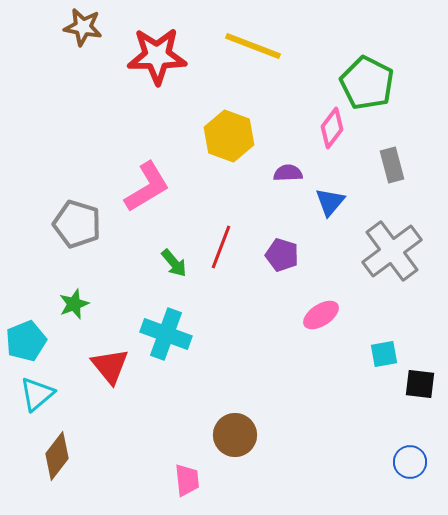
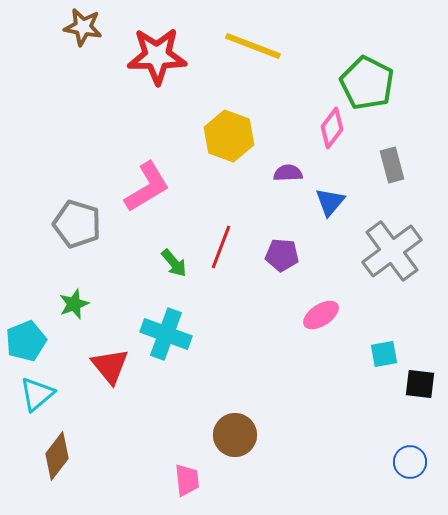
purple pentagon: rotated 12 degrees counterclockwise
